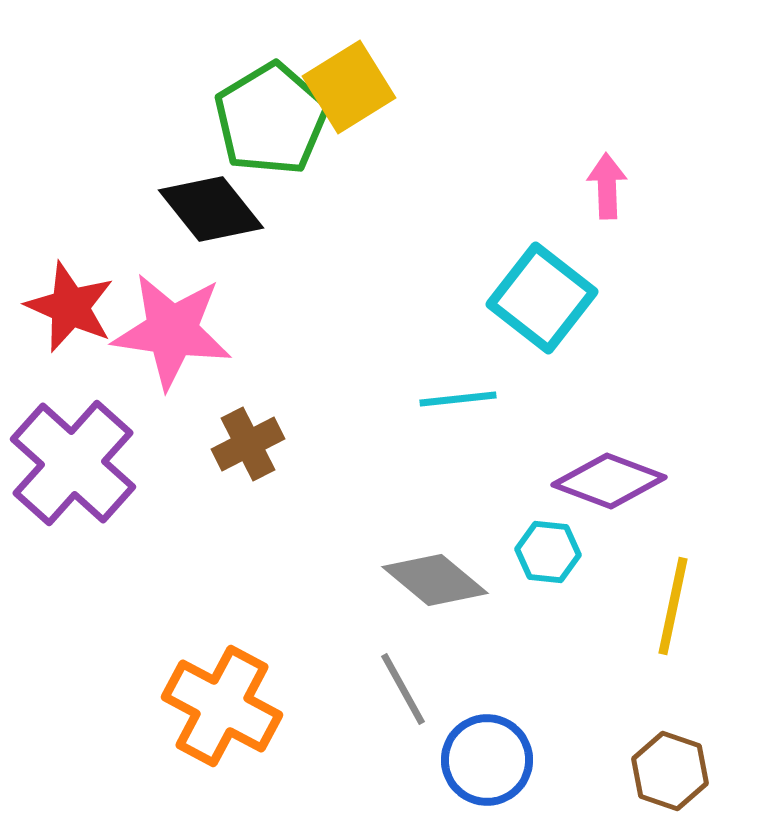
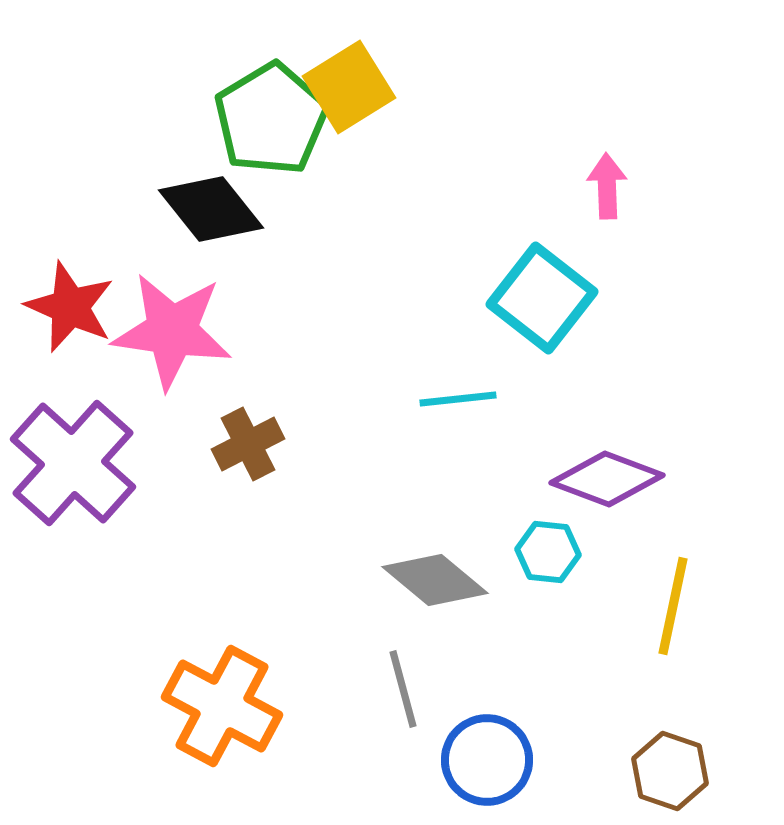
purple diamond: moved 2 px left, 2 px up
gray line: rotated 14 degrees clockwise
